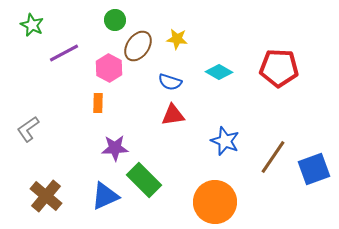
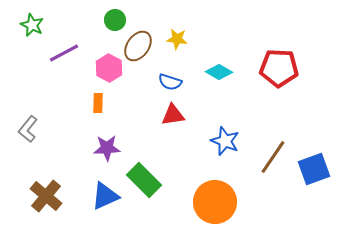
gray L-shape: rotated 16 degrees counterclockwise
purple star: moved 8 px left
